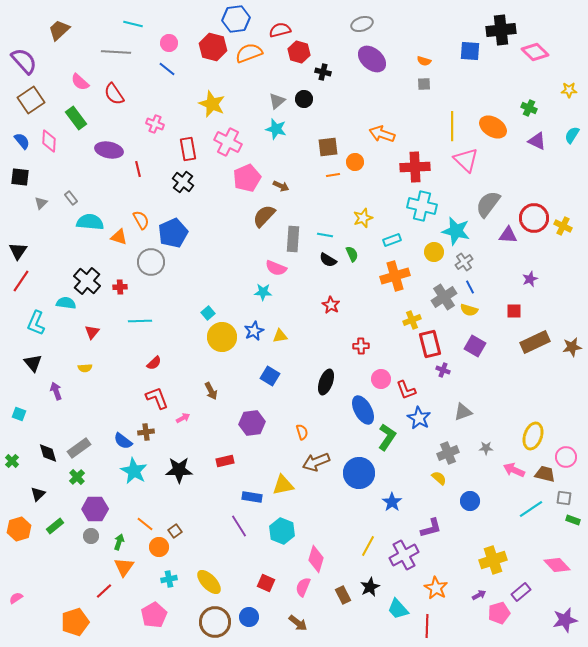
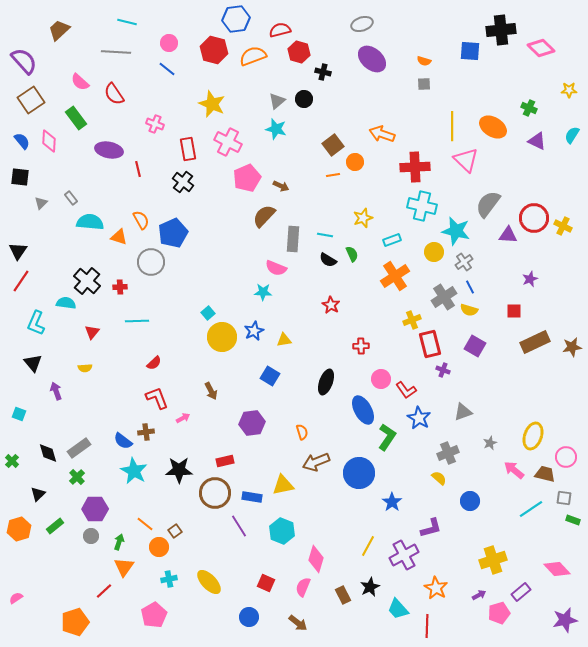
cyan line at (133, 24): moved 6 px left, 2 px up
red hexagon at (213, 47): moved 1 px right, 3 px down
pink diamond at (535, 52): moved 6 px right, 4 px up
orange semicircle at (249, 53): moved 4 px right, 3 px down
brown square at (328, 147): moved 5 px right, 2 px up; rotated 30 degrees counterclockwise
orange cross at (395, 276): rotated 16 degrees counterclockwise
cyan line at (140, 321): moved 3 px left
yellow triangle at (280, 336): moved 4 px right, 4 px down
red L-shape at (406, 390): rotated 15 degrees counterclockwise
gray star at (486, 448): moved 4 px right, 5 px up; rotated 24 degrees counterclockwise
pink arrow at (514, 470): rotated 15 degrees clockwise
pink diamond at (557, 565): moved 4 px down
brown circle at (215, 622): moved 129 px up
